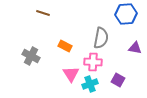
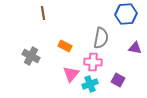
brown line: rotated 64 degrees clockwise
pink triangle: rotated 12 degrees clockwise
